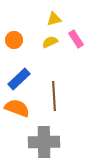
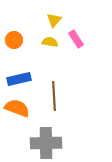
yellow triangle: moved 1 px down; rotated 35 degrees counterclockwise
yellow semicircle: rotated 35 degrees clockwise
blue rectangle: rotated 30 degrees clockwise
gray cross: moved 2 px right, 1 px down
